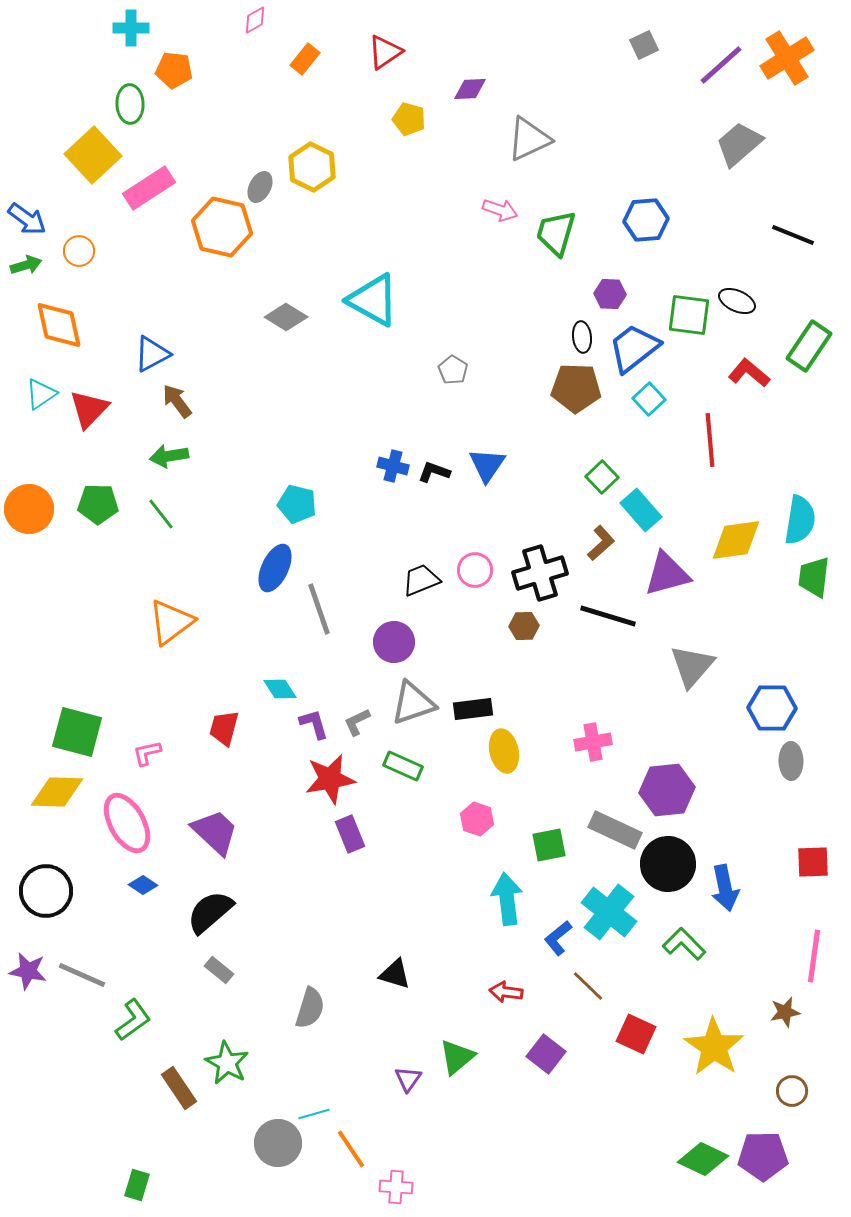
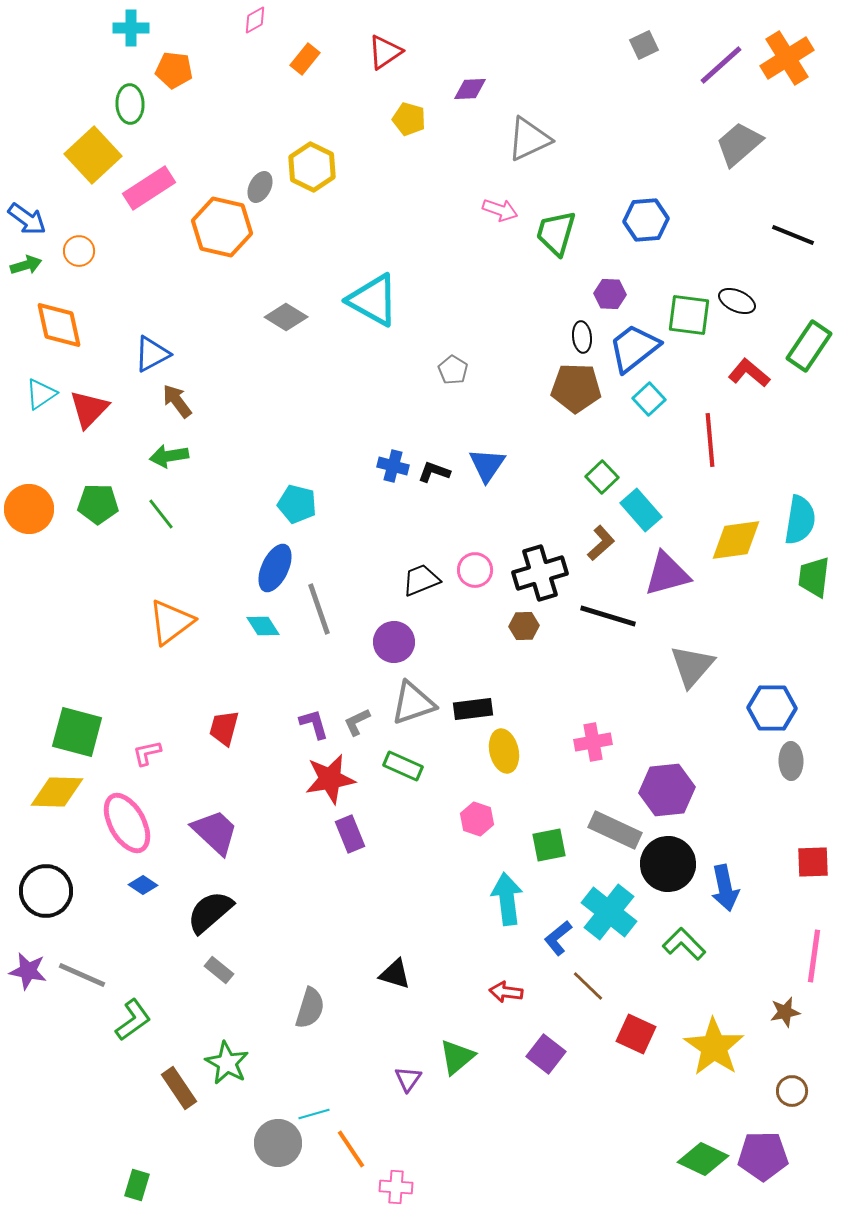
cyan diamond at (280, 689): moved 17 px left, 63 px up
